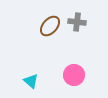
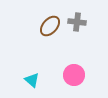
cyan triangle: moved 1 px right, 1 px up
